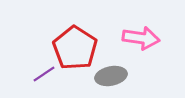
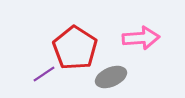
pink arrow: rotated 12 degrees counterclockwise
gray ellipse: moved 1 px down; rotated 12 degrees counterclockwise
